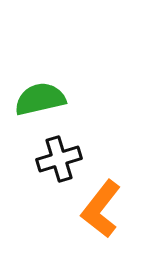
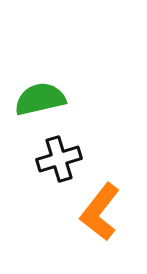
orange L-shape: moved 1 px left, 3 px down
